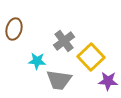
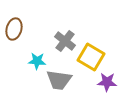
gray cross: moved 1 px right; rotated 15 degrees counterclockwise
yellow square: rotated 16 degrees counterclockwise
purple star: moved 1 px left, 1 px down
